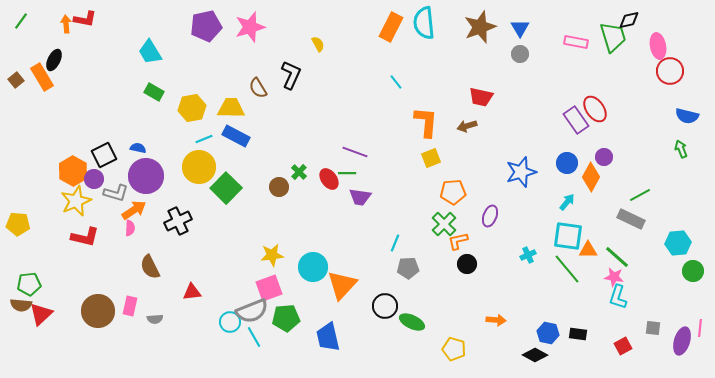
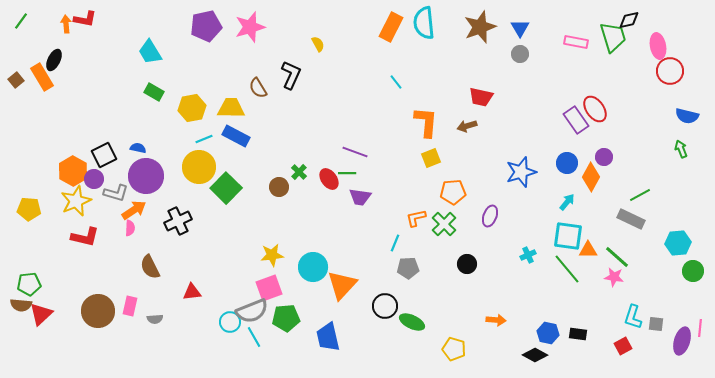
yellow pentagon at (18, 224): moved 11 px right, 15 px up
orange L-shape at (458, 241): moved 42 px left, 23 px up
cyan L-shape at (618, 297): moved 15 px right, 20 px down
gray square at (653, 328): moved 3 px right, 4 px up
